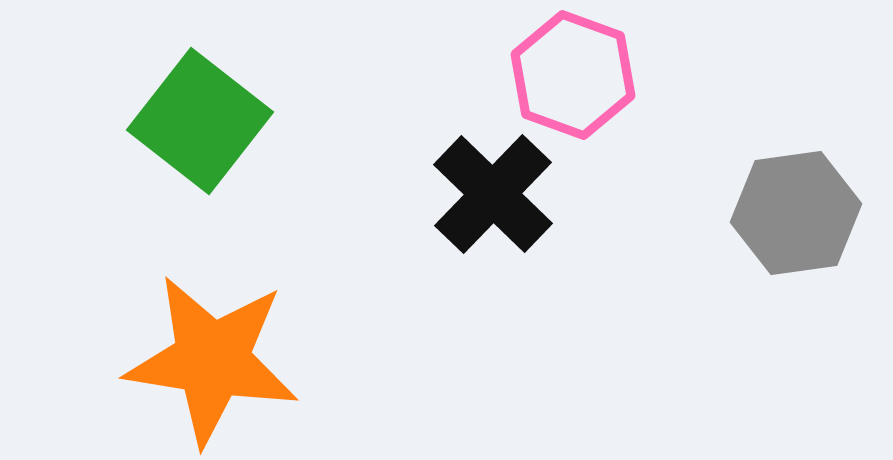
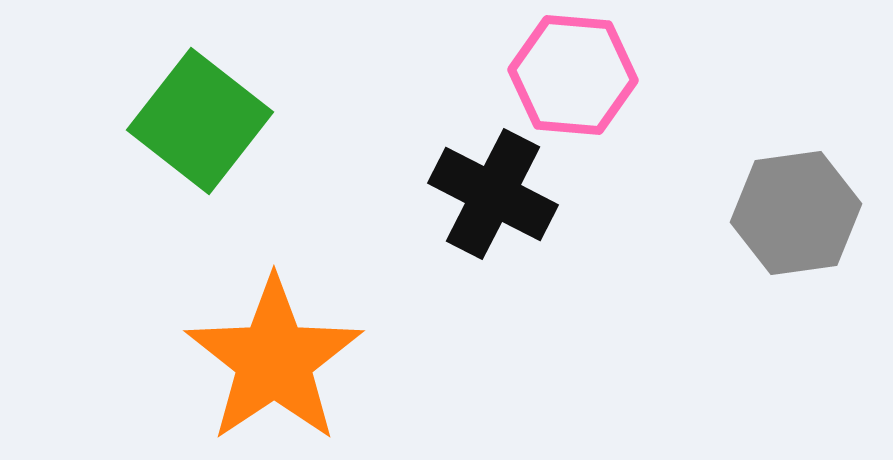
pink hexagon: rotated 15 degrees counterclockwise
black cross: rotated 17 degrees counterclockwise
orange star: moved 62 px right; rotated 29 degrees clockwise
